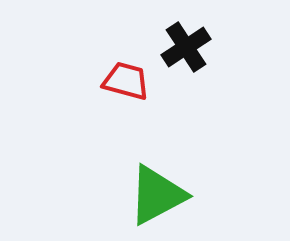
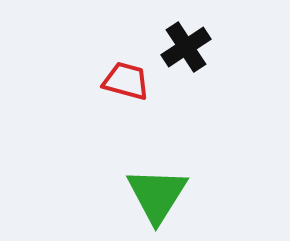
green triangle: rotated 30 degrees counterclockwise
